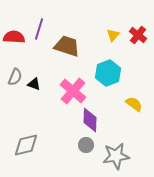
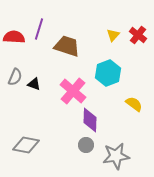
gray diamond: rotated 24 degrees clockwise
